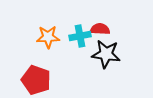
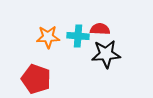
cyan cross: moved 2 px left; rotated 15 degrees clockwise
black star: rotated 12 degrees counterclockwise
red pentagon: moved 1 px up
